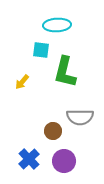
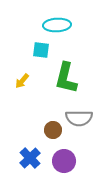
green L-shape: moved 1 px right, 6 px down
yellow arrow: moved 1 px up
gray semicircle: moved 1 px left, 1 px down
brown circle: moved 1 px up
blue cross: moved 1 px right, 1 px up
